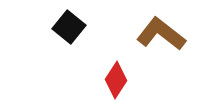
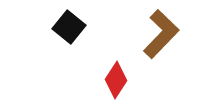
brown L-shape: rotated 96 degrees clockwise
